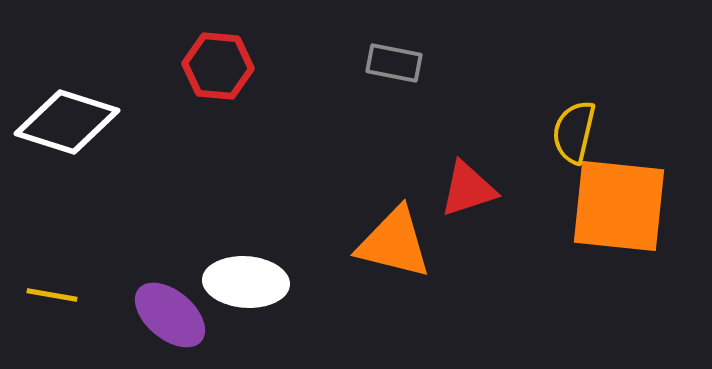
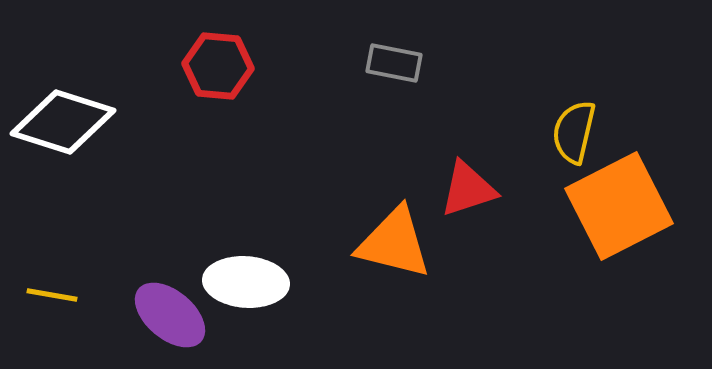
white diamond: moved 4 px left
orange square: rotated 33 degrees counterclockwise
